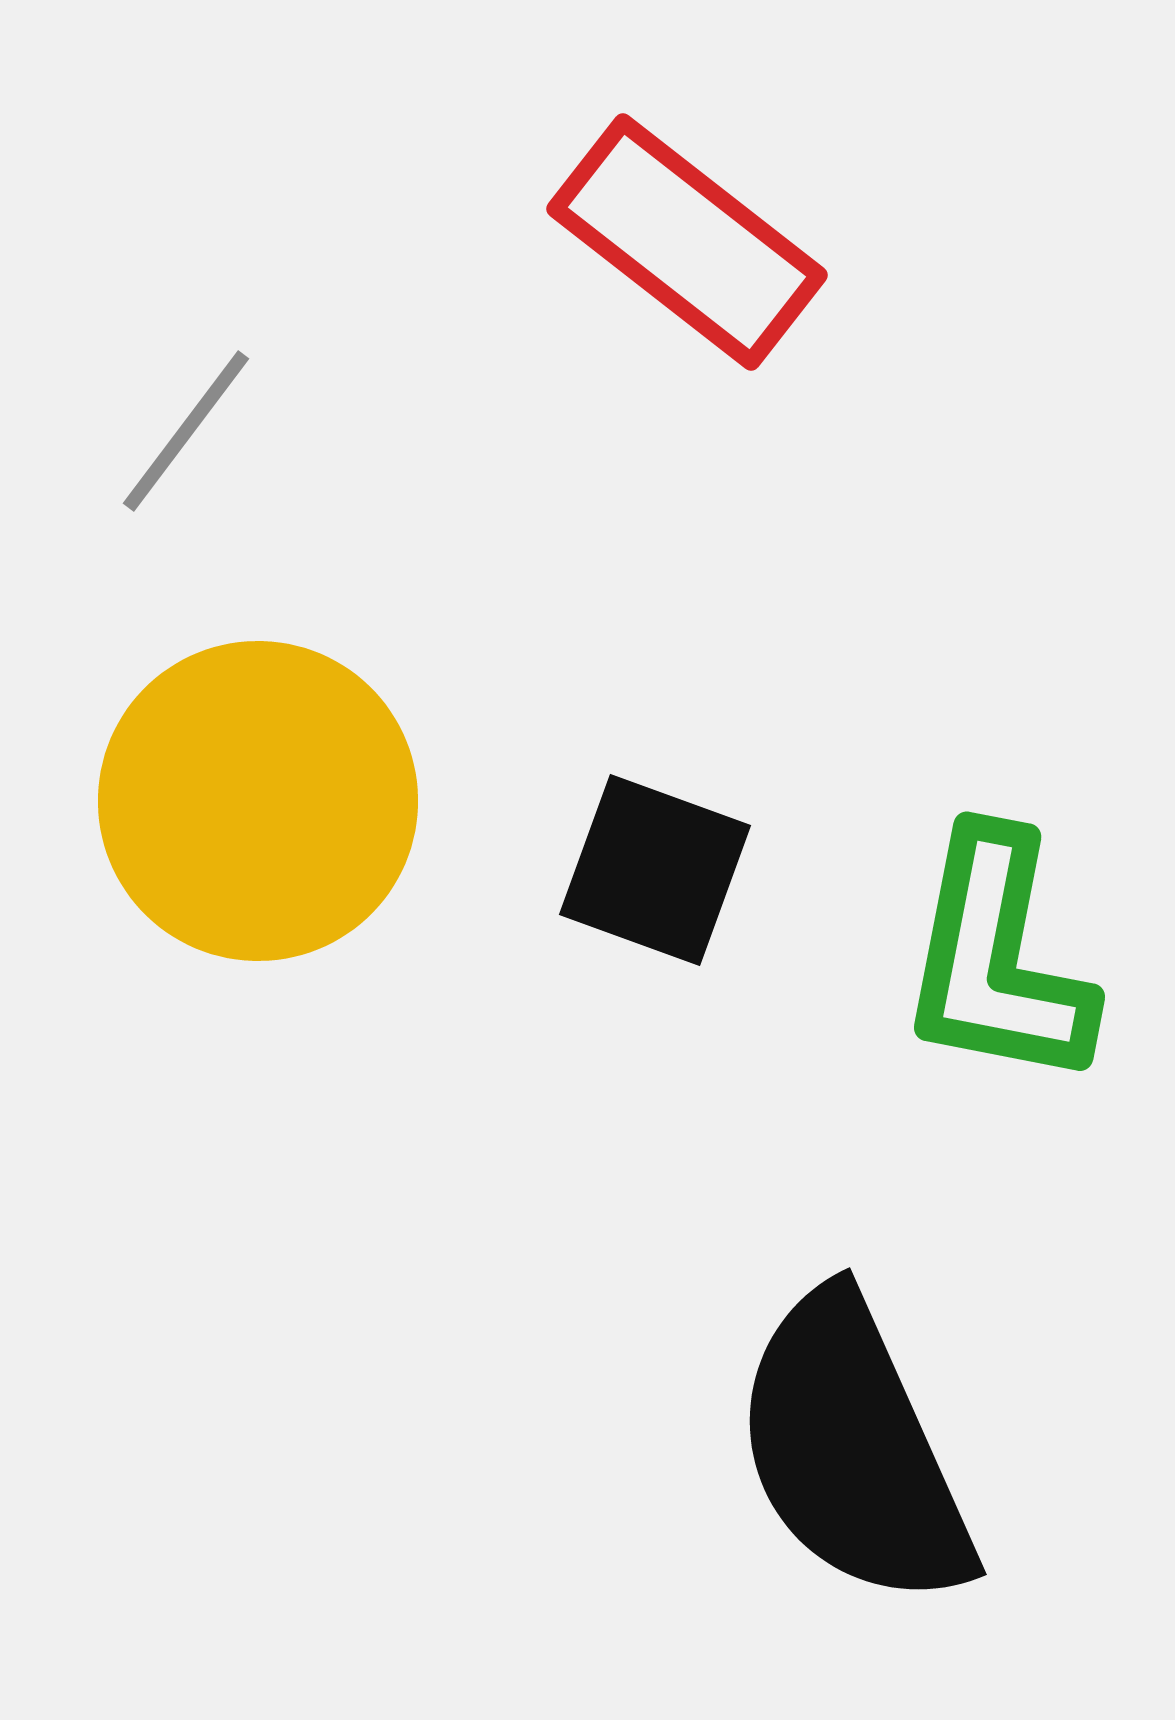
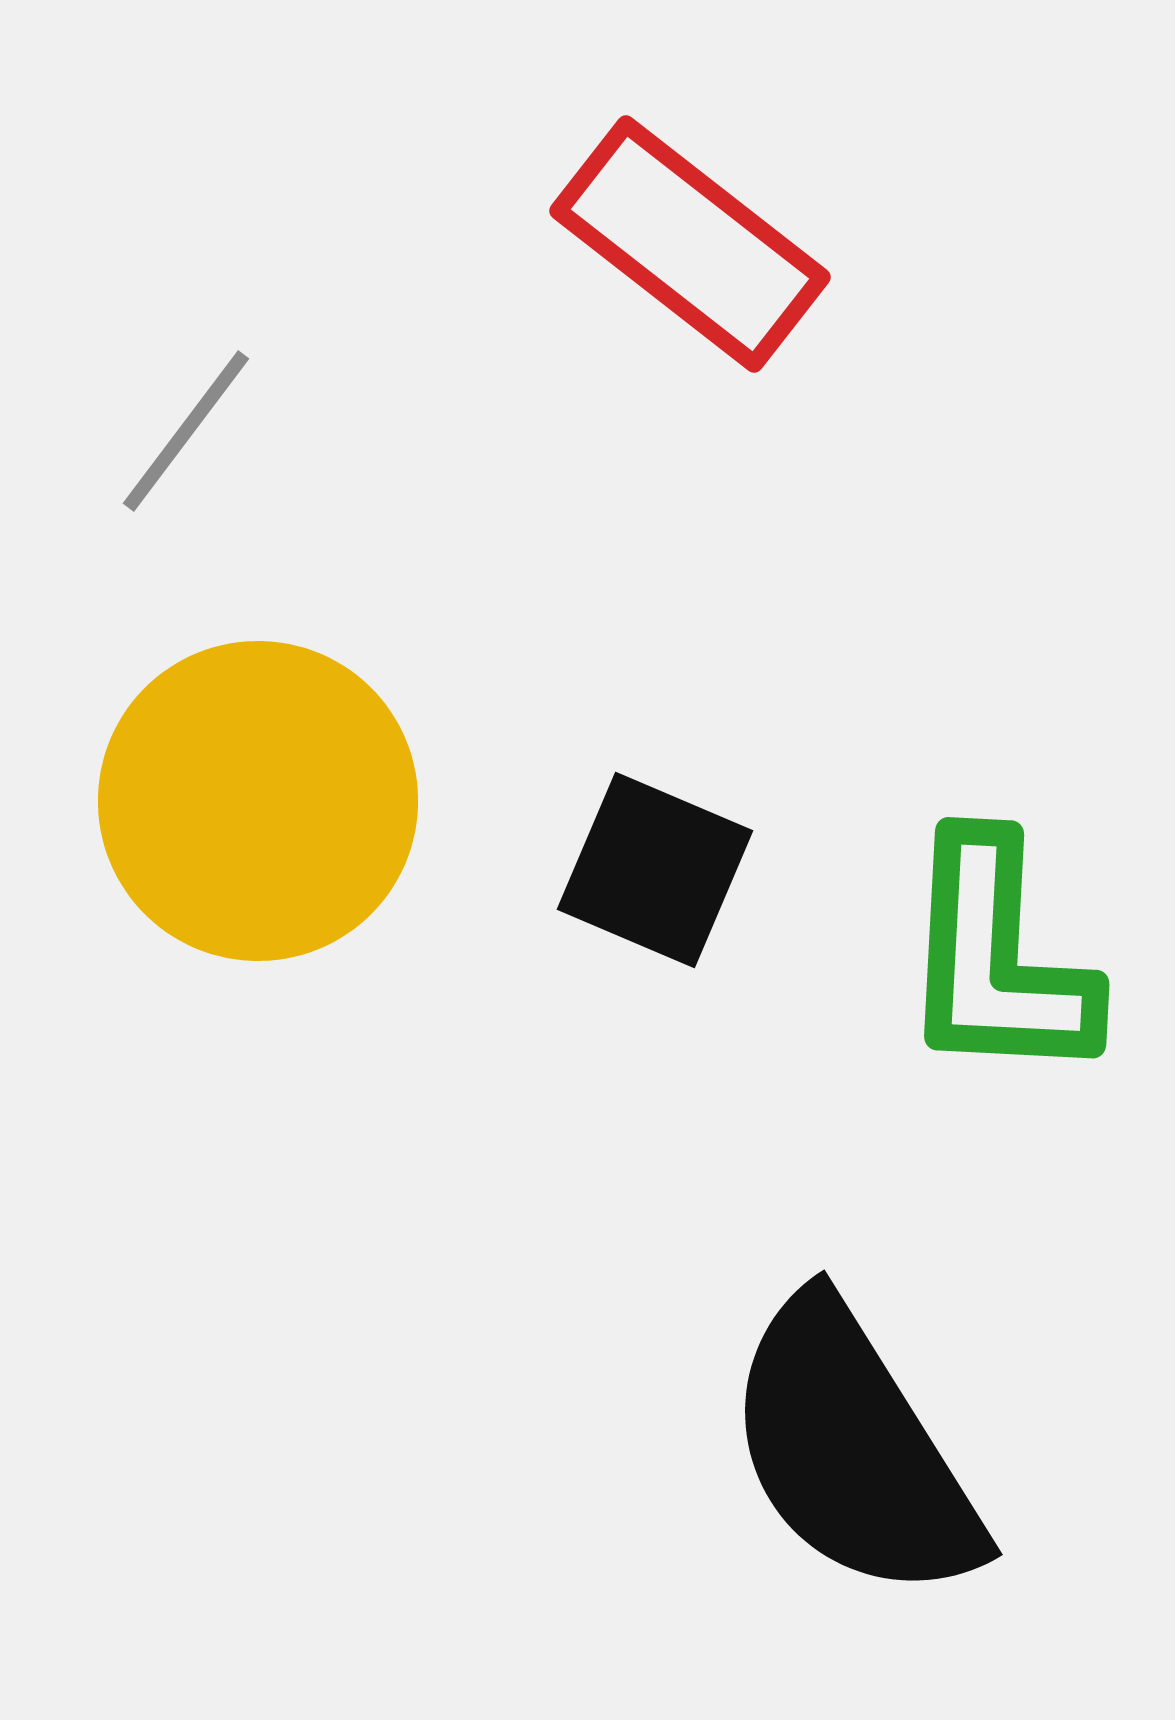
red rectangle: moved 3 px right, 2 px down
black square: rotated 3 degrees clockwise
green L-shape: rotated 8 degrees counterclockwise
black semicircle: rotated 8 degrees counterclockwise
